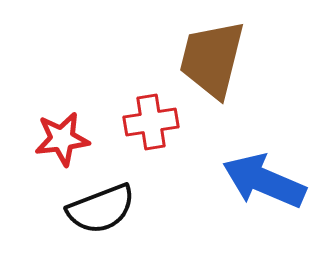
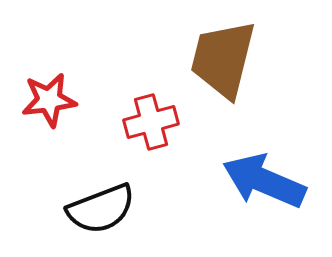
brown trapezoid: moved 11 px right
red cross: rotated 6 degrees counterclockwise
red star: moved 13 px left, 39 px up
